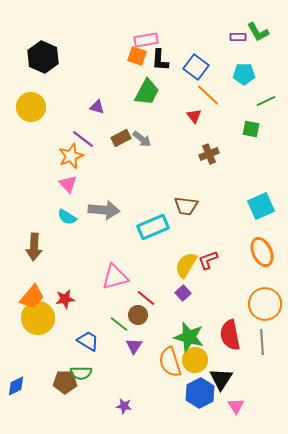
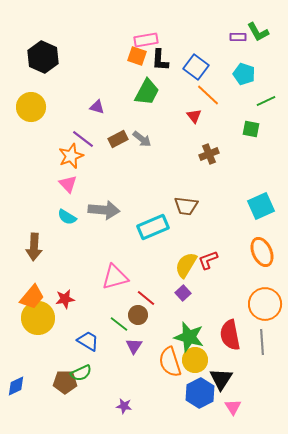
cyan pentagon at (244, 74): rotated 20 degrees clockwise
brown rectangle at (121, 138): moved 3 px left, 1 px down
green semicircle at (81, 373): rotated 25 degrees counterclockwise
pink triangle at (236, 406): moved 3 px left, 1 px down
